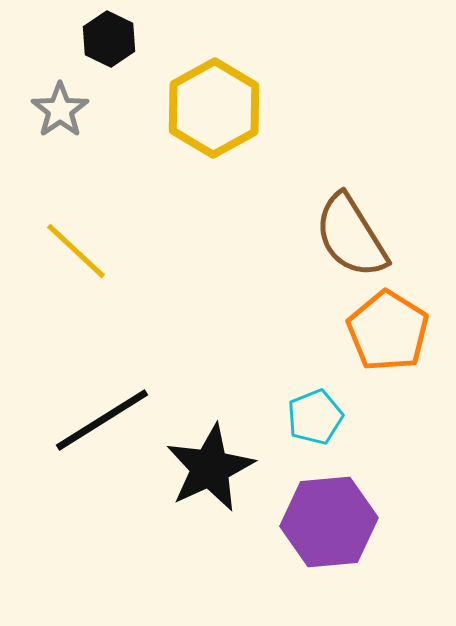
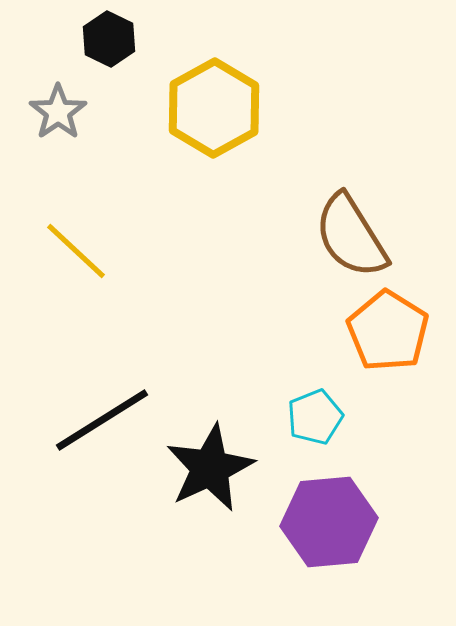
gray star: moved 2 px left, 2 px down
